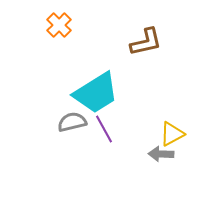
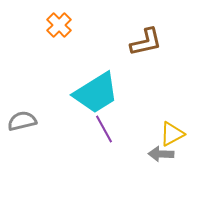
gray semicircle: moved 50 px left, 1 px up
